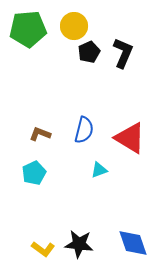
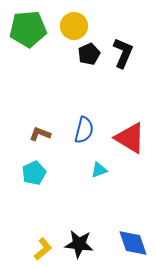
black pentagon: moved 2 px down
yellow L-shape: rotated 75 degrees counterclockwise
